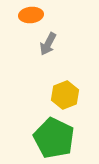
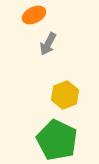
orange ellipse: moved 3 px right; rotated 20 degrees counterclockwise
green pentagon: moved 3 px right, 2 px down
